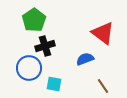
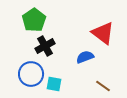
black cross: rotated 12 degrees counterclockwise
blue semicircle: moved 2 px up
blue circle: moved 2 px right, 6 px down
brown line: rotated 21 degrees counterclockwise
